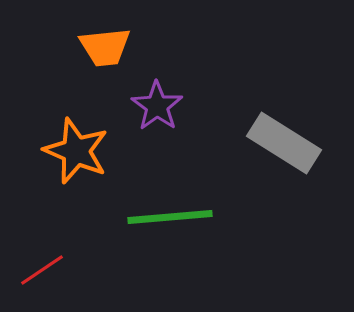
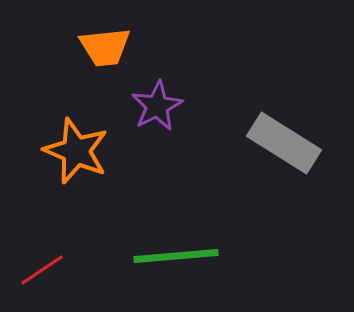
purple star: rotated 9 degrees clockwise
green line: moved 6 px right, 39 px down
